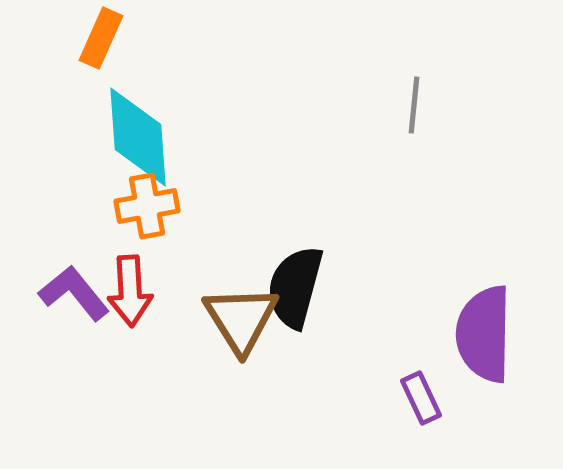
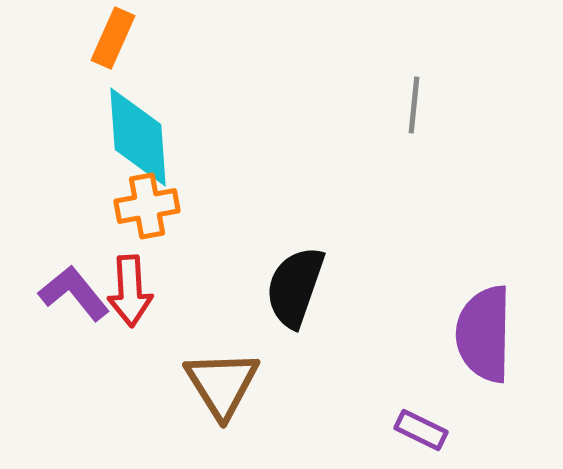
orange rectangle: moved 12 px right
black semicircle: rotated 4 degrees clockwise
brown triangle: moved 19 px left, 65 px down
purple rectangle: moved 32 px down; rotated 39 degrees counterclockwise
